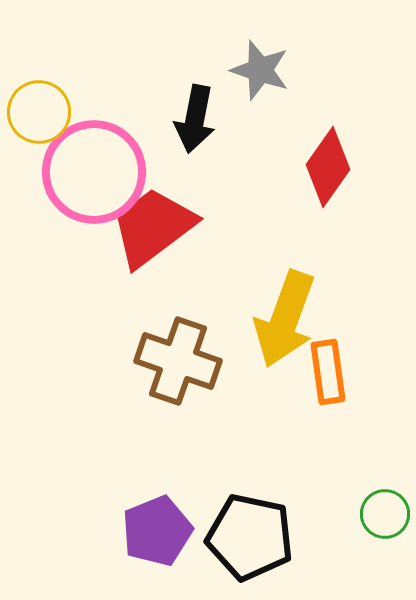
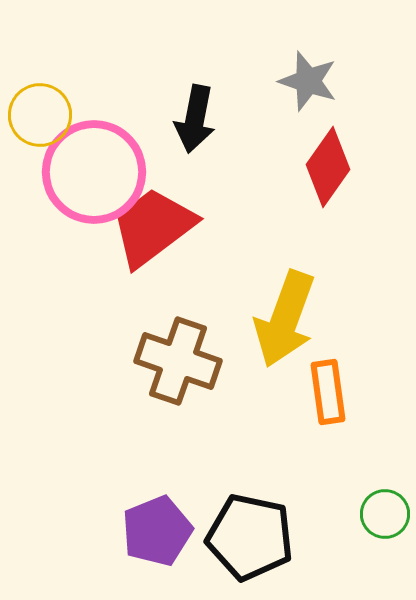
gray star: moved 48 px right, 11 px down
yellow circle: moved 1 px right, 3 px down
orange rectangle: moved 20 px down
